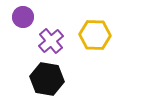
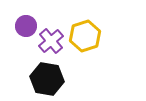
purple circle: moved 3 px right, 9 px down
yellow hexagon: moved 10 px left, 1 px down; rotated 20 degrees counterclockwise
